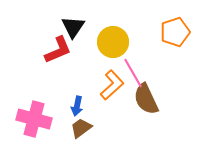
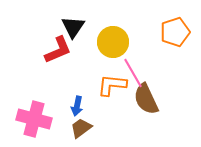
orange L-shape: rotated 132 degrees counterclockwise
